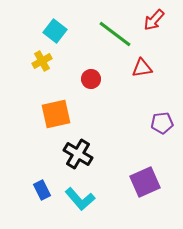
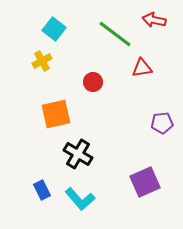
red arrow: rotated 60 degrees clockwise
cyan square: moved 1 px left, 2 px up
red circle: moved 2 px right, 3 px down
